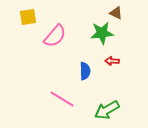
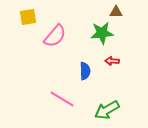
brown triangle: moved 1 px up; rotated 24 degrees counterclockwise
